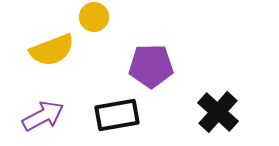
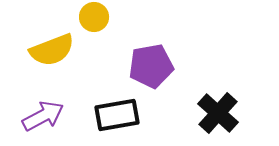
purple pentagon: rotated 9 degrees counterclockwise
black cross: moved 1 px down
